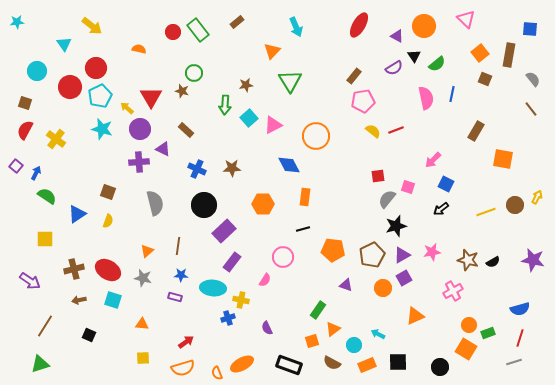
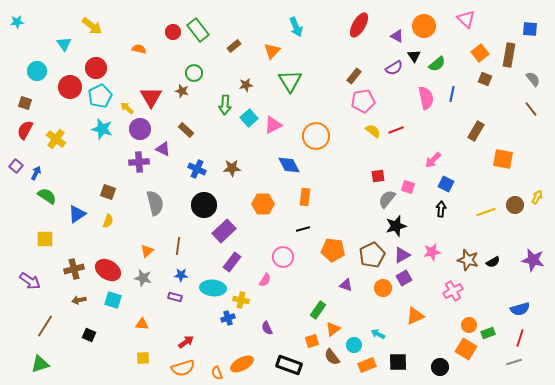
brown rectangle at (237, 22): moved 3 px left, 24 px down
black arrow at (441, 209): rotated 133 degrees clockwise
brown semicircle at (332, 363): moved 6 px up; rotated 24 degrees clockwise
